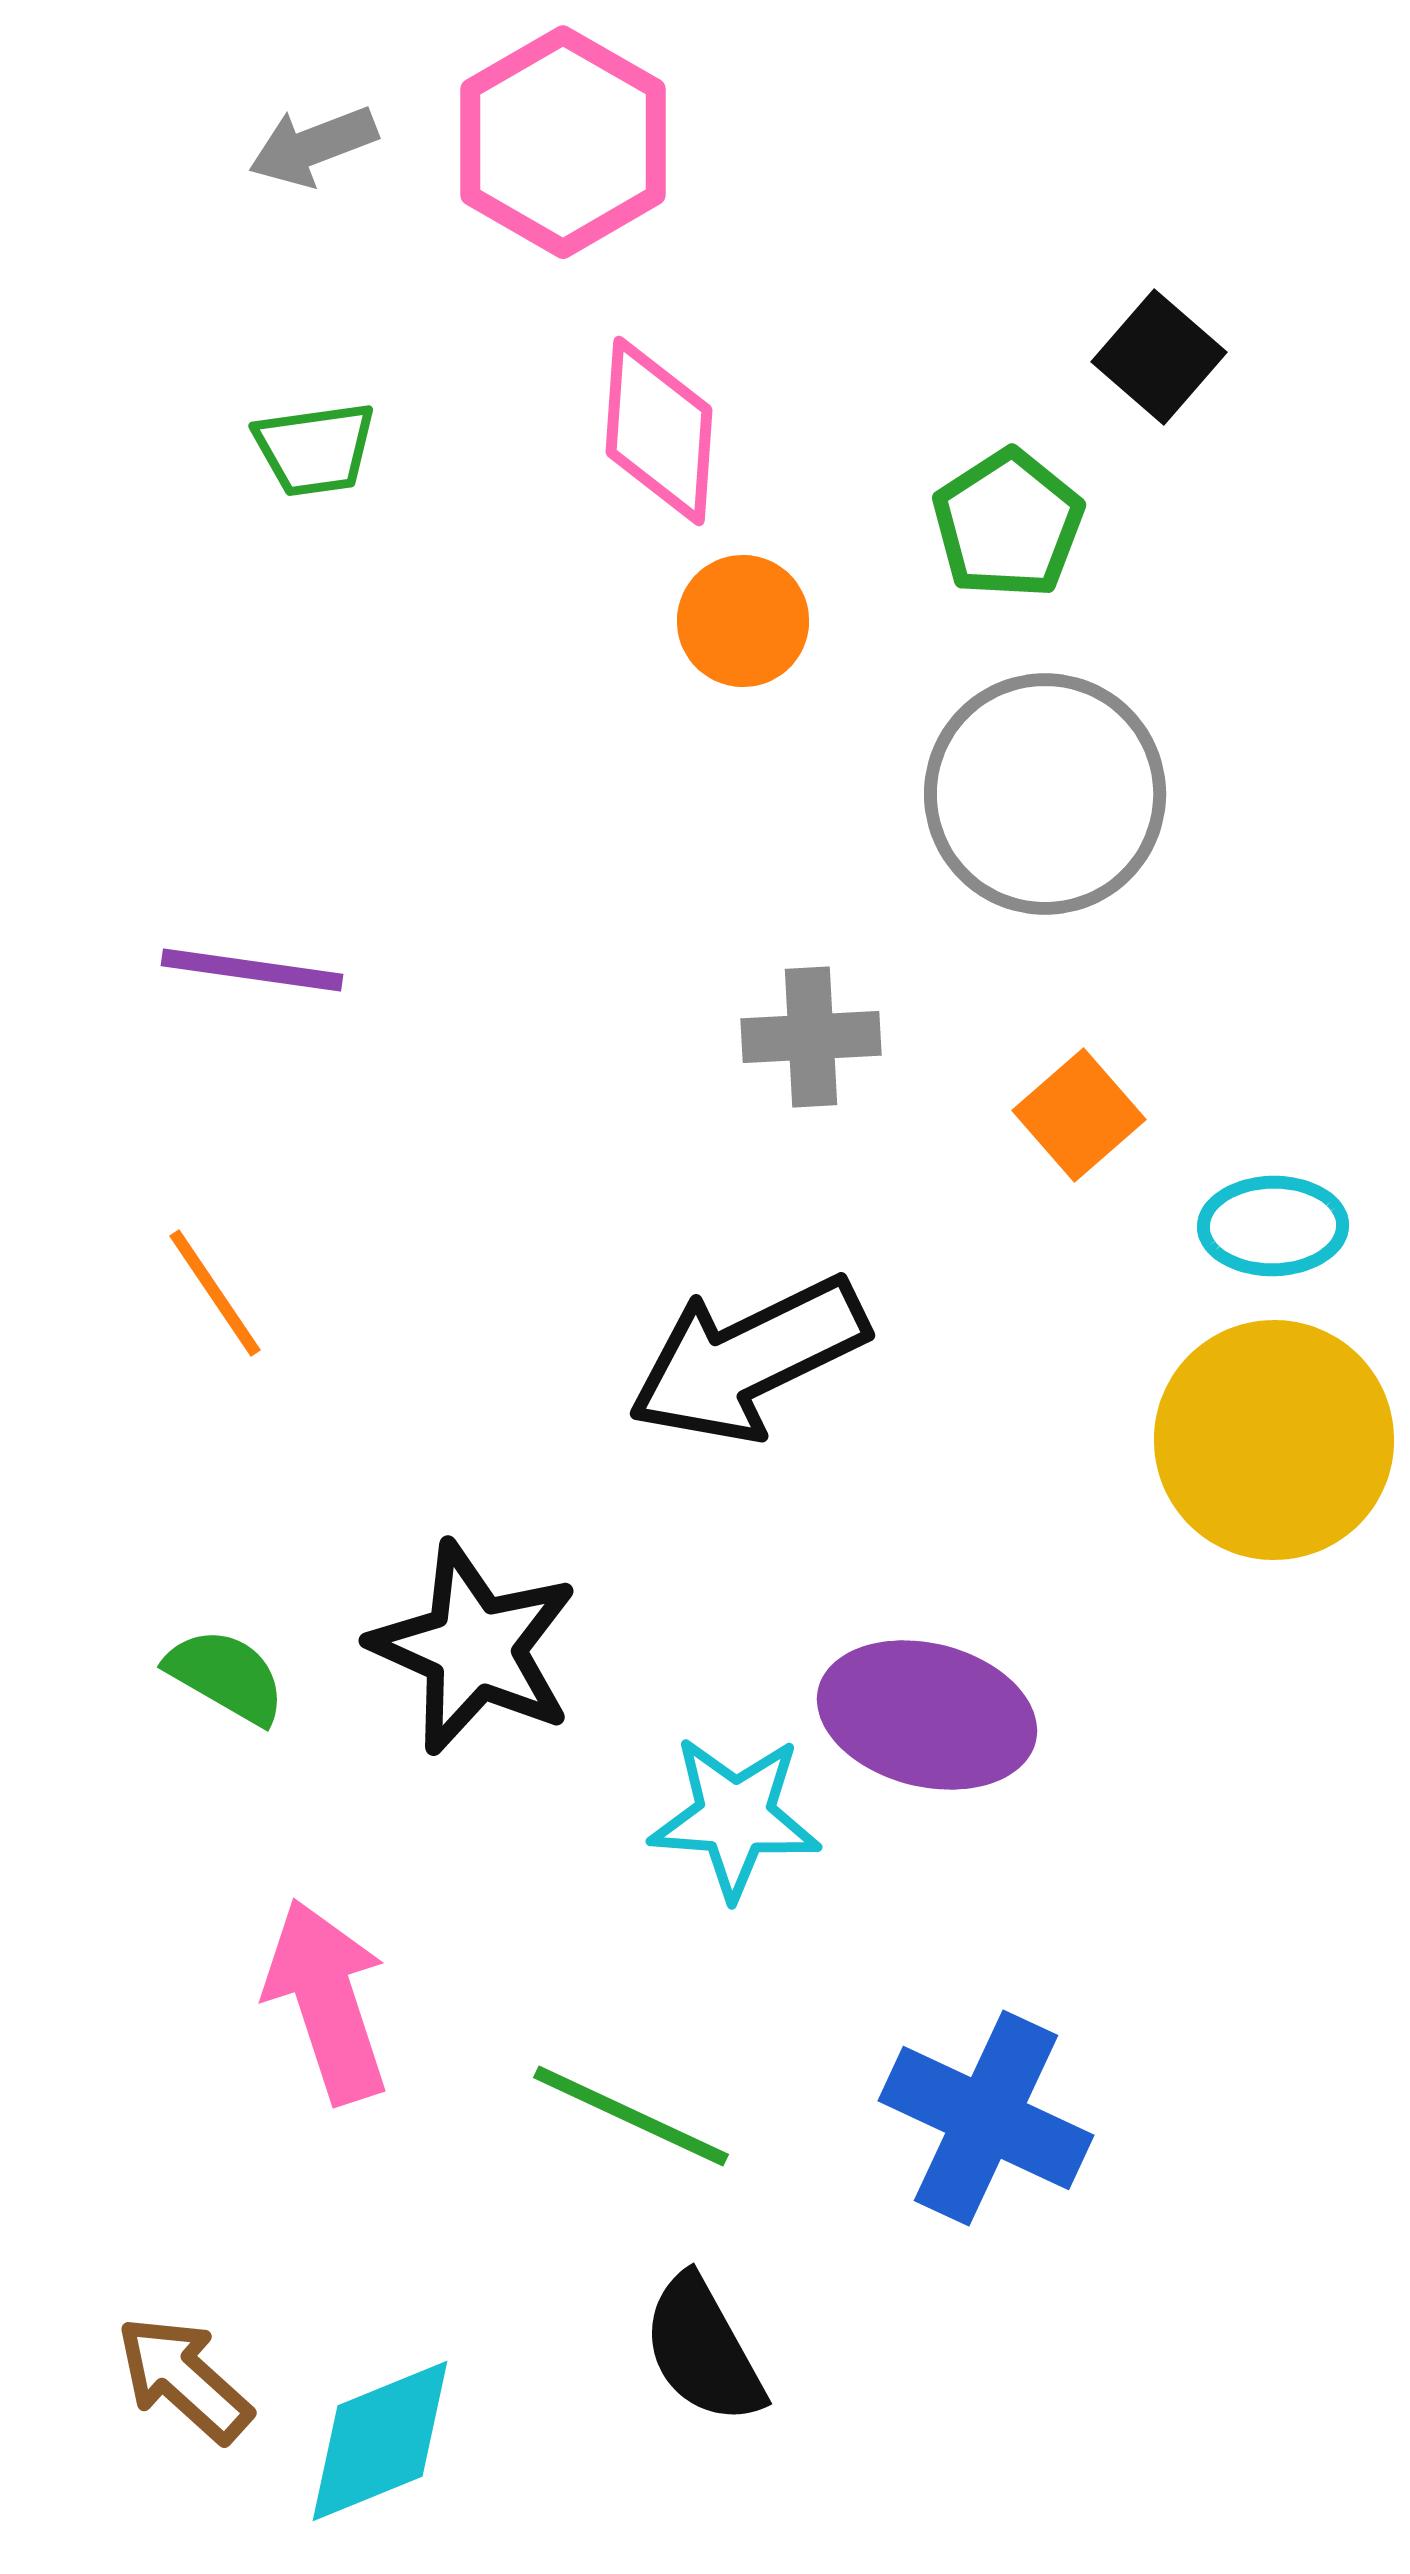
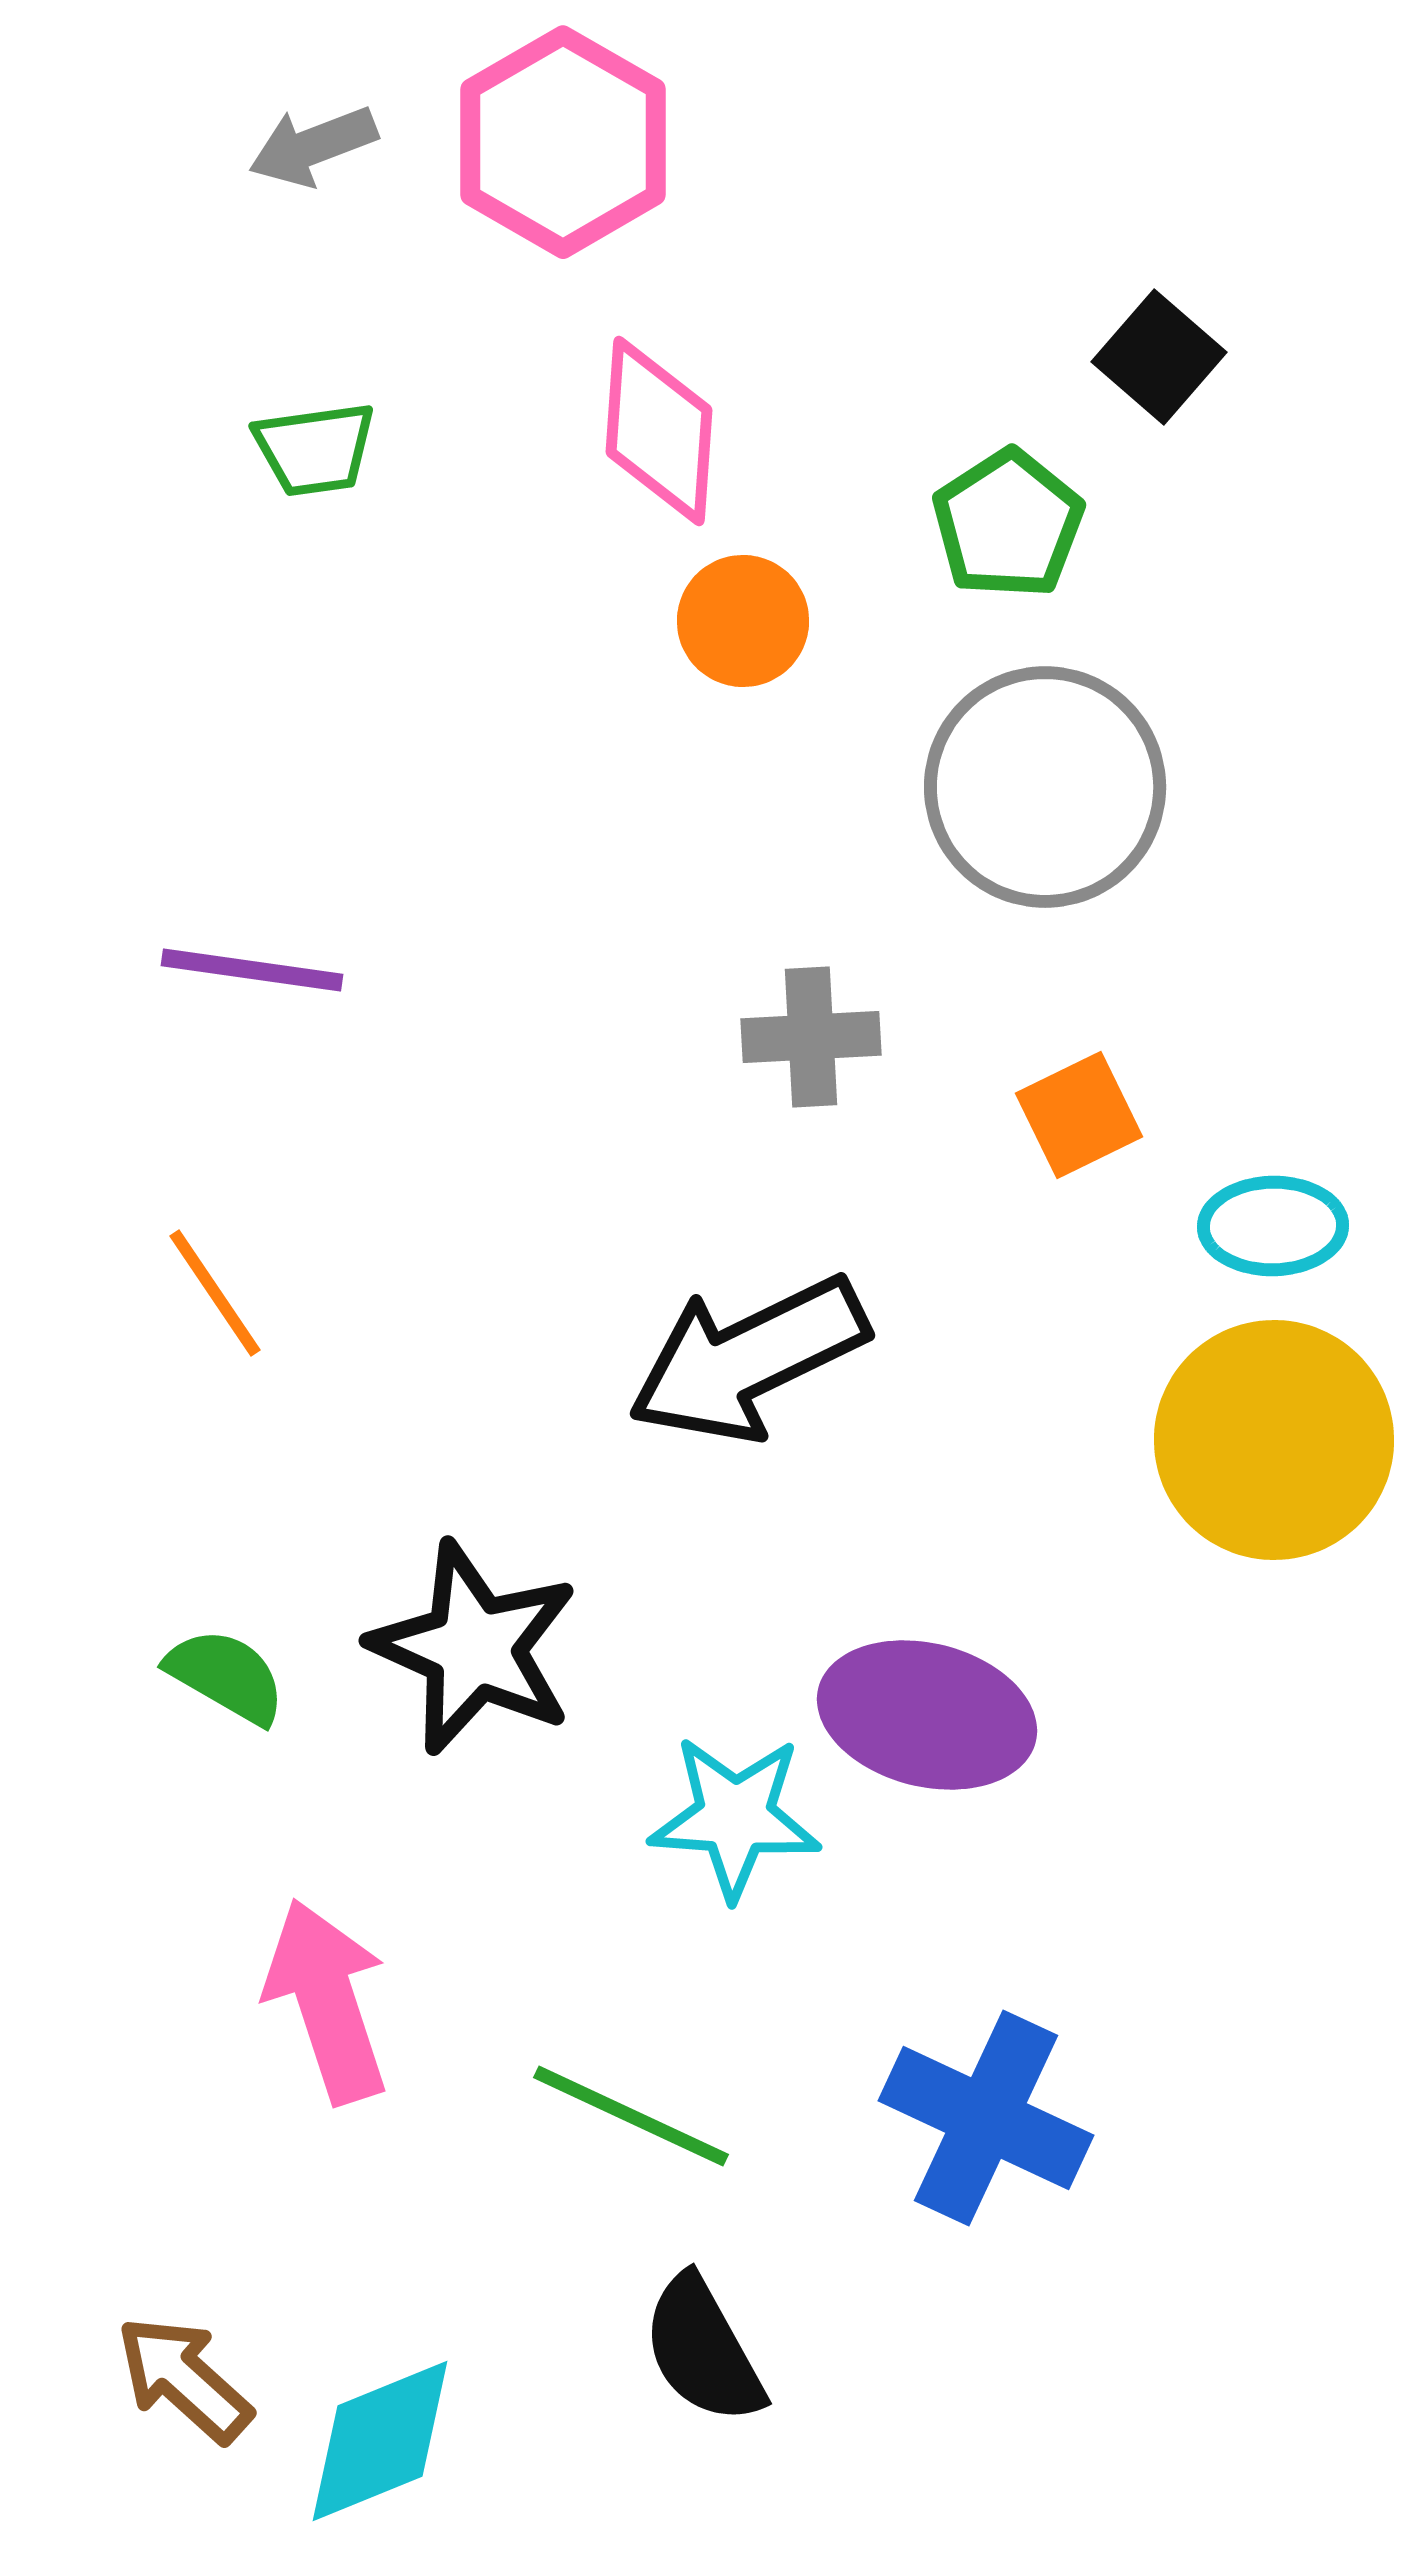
gray circle: moved 7 px up
orange square: rotated 15 degrees clockwise
